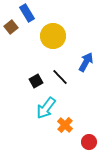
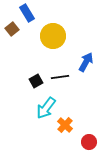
brown square: moved 1 px right, 2 px down
black line: rotated 54 degrees counterclockwise
